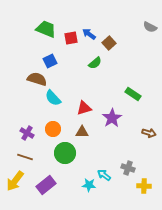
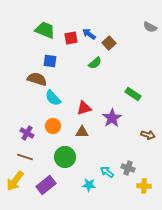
green trapezoid: moved 1 px left, 1 px down
blue square: rotated 32 degrees clockwise
orange circle: moved 3 px up
brown arrow: moved 1 px left, 2 px down
green circle: moved 4 px down
cyan arrow: moved 3 px right, 3 px up
